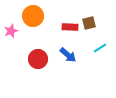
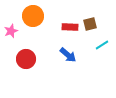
brown square: moved 1 px right, 1 px down
cyan line: moved 2 px right, 3 px up
red circle: moved 12 px left
